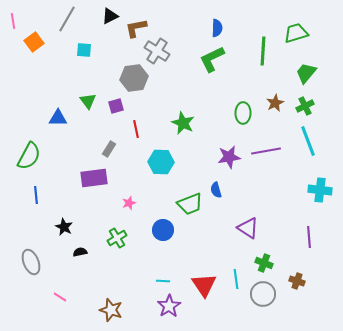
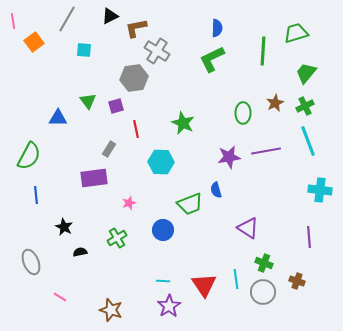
gray circle at (263, 294): moved 2 px up
